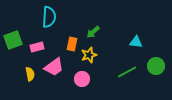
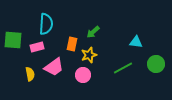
cyan semicircle: moved 3 px left, 7 px down
green square: rotated 24 degrees clockwise
green circle: moved 2 px up
green line: moved 4 px left, 4 px up
pink circle: moved 1 px right, 4 px up
